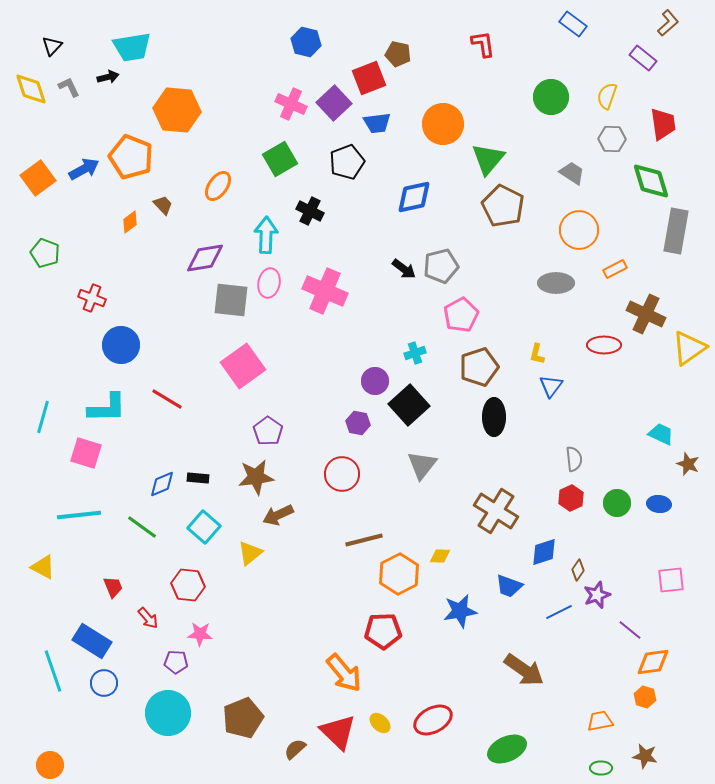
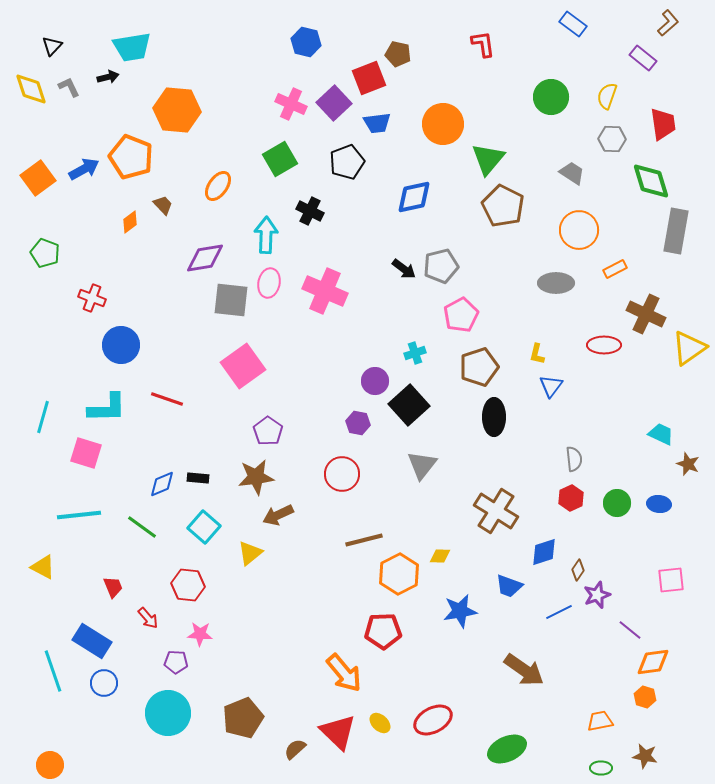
red line at (167, 399): rotated 12 degrees counterclockwise
